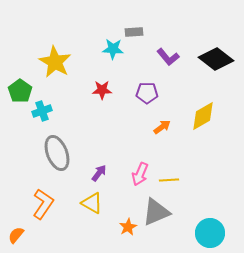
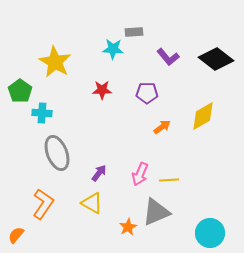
cyan cross: moved 2 px down; rotated 24 degrees clockwise
